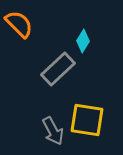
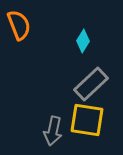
orange semicircle: moved 1 px down; rotated 24 degrees clockwise
gray rectangle: moved 33 px right, 15 px down
gray arrow: rotated 40 degrees clockwise
